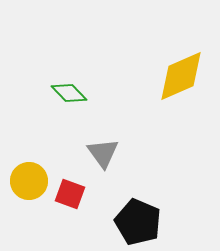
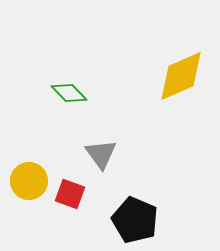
gray triangle: moved 2 px left, 1 px down
black pentagon: moved 3 px left, 2 px up
